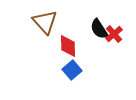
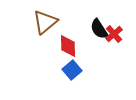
brown triangle: rotated 32 degrees clockwise
